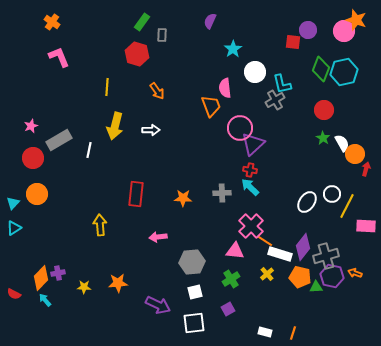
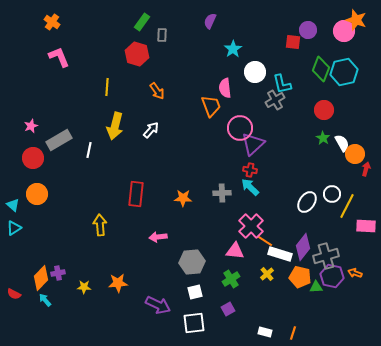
white arrow at (151, 130): rotated 48 degrees counterclockwise
cyan triangle at (13, 203): moved 2 px down; rotated 32 degrees counterclockwise
